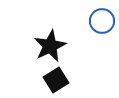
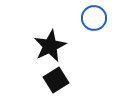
blue circle: moved 8 px left, 3 px up
